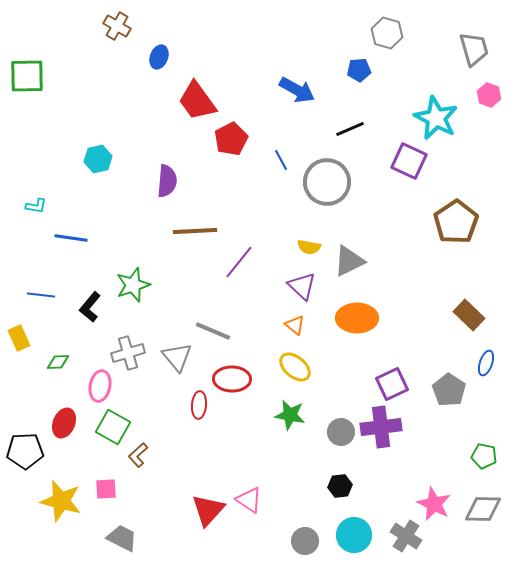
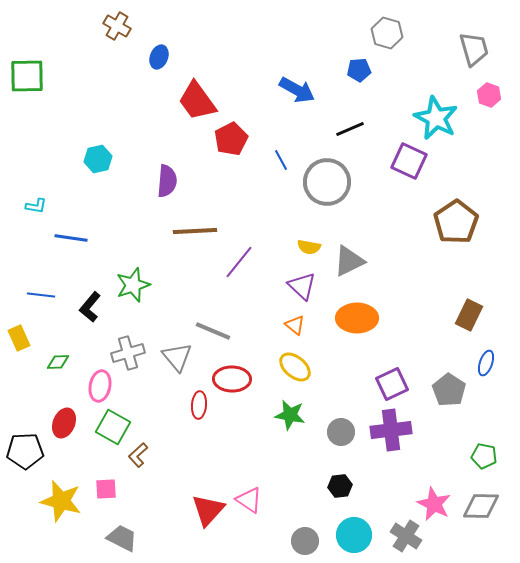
brown rectangle at (469, 315): rotated 72 degrees clockwise
purple cross at (381, 427): moved 10 px right, 3 px down
gray diamond at (483, 509): moved 2 px left, 3 px up
